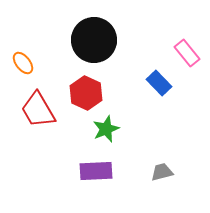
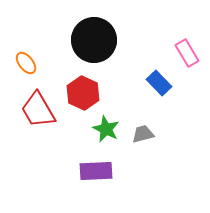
pink rectangle: rotated 8 degrees clockwise
orange ellipse: moved 3 px right
red hexagon: moved 3 px left
green star: rotated 24 degrees counterclockwise
gray trapezoid: moved 19 px left, 38 px up
